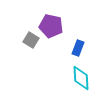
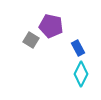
blue rectangle: rotated 49 degrees counterclockwise
cyan diamond: moved 4 px up; rotated 30 degrees clockwise
